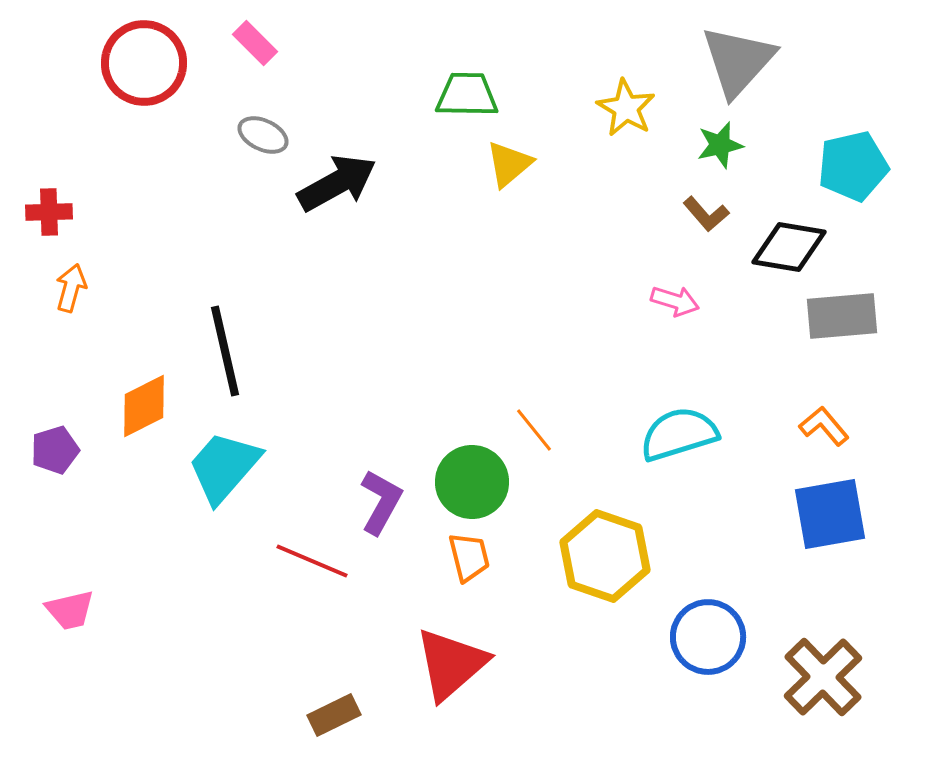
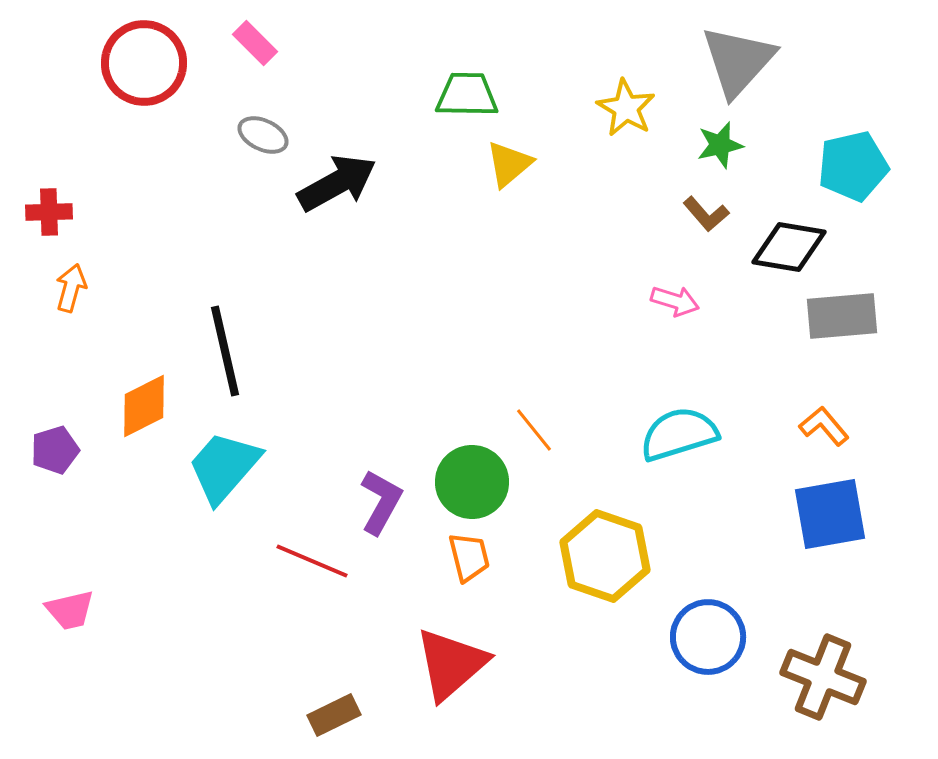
brown cross: rotated 24 degrees counterclockwise
